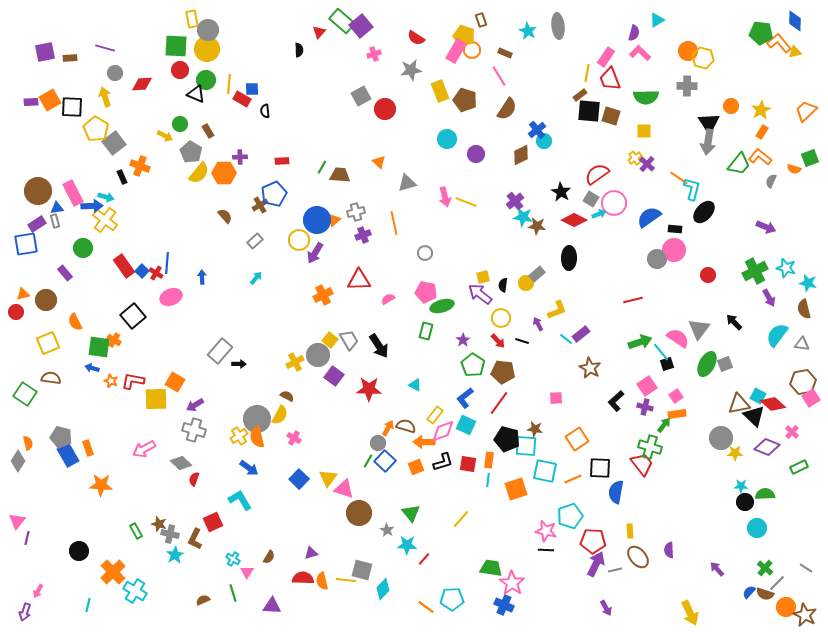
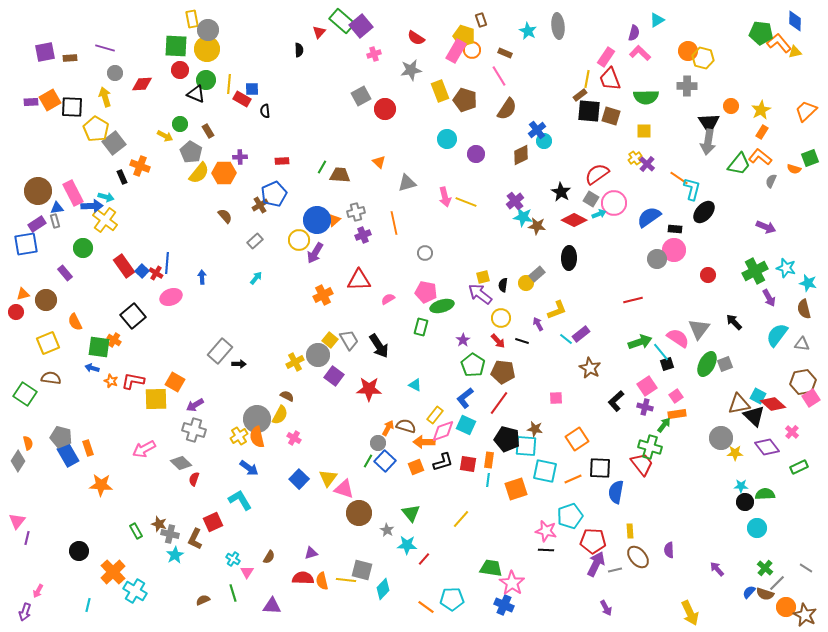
yellow line at (587, 73): moved 6 px down
green rectangle at (426, 331): moved 5 px left, 4 px up
purple diamond at (767, 447): rotated 30 degrees clockwise
